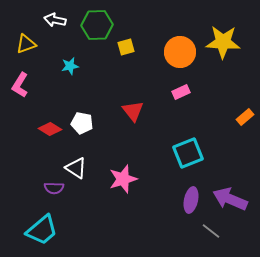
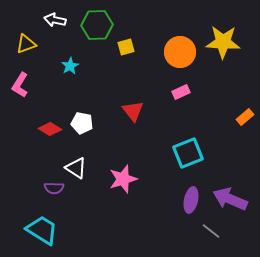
cyan star: rotated 18 degrees counterclockwise
cyan trapezoid: rotated 108 degrees counterclockwise
